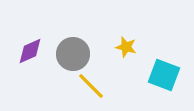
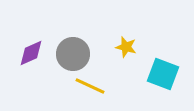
purple diamond: moved 1 px right, 2 px down
cyan square: moved 1 px left, 1 px up
yellow line: moved 1 px left; rotated 20 degrees counterclockwise
